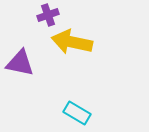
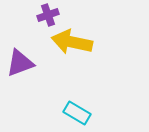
purple triangle: rotated 32 degrees counterclockwise
